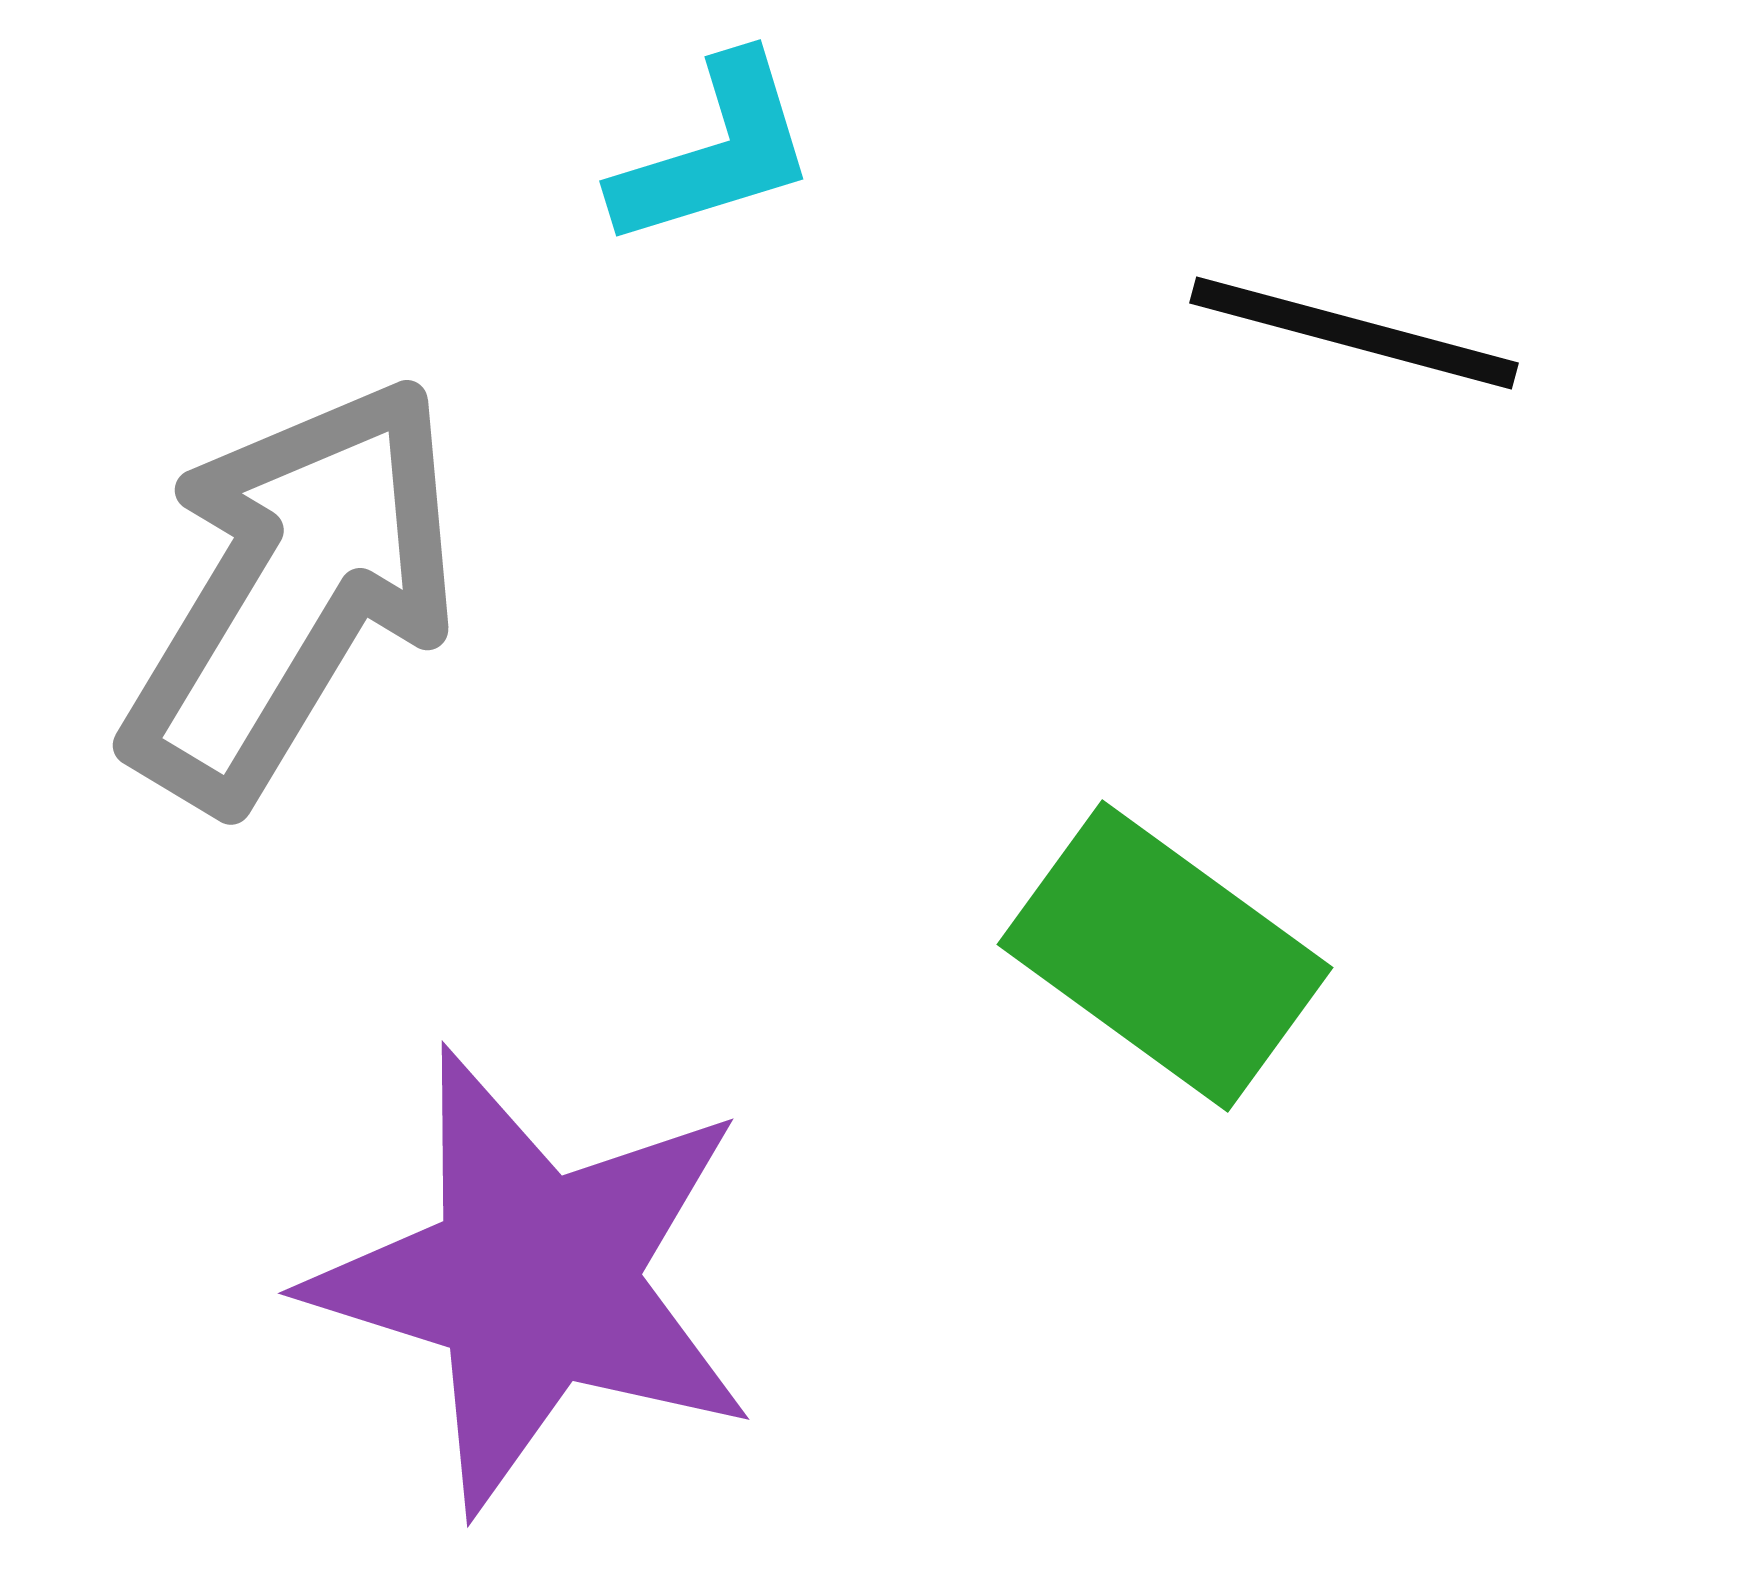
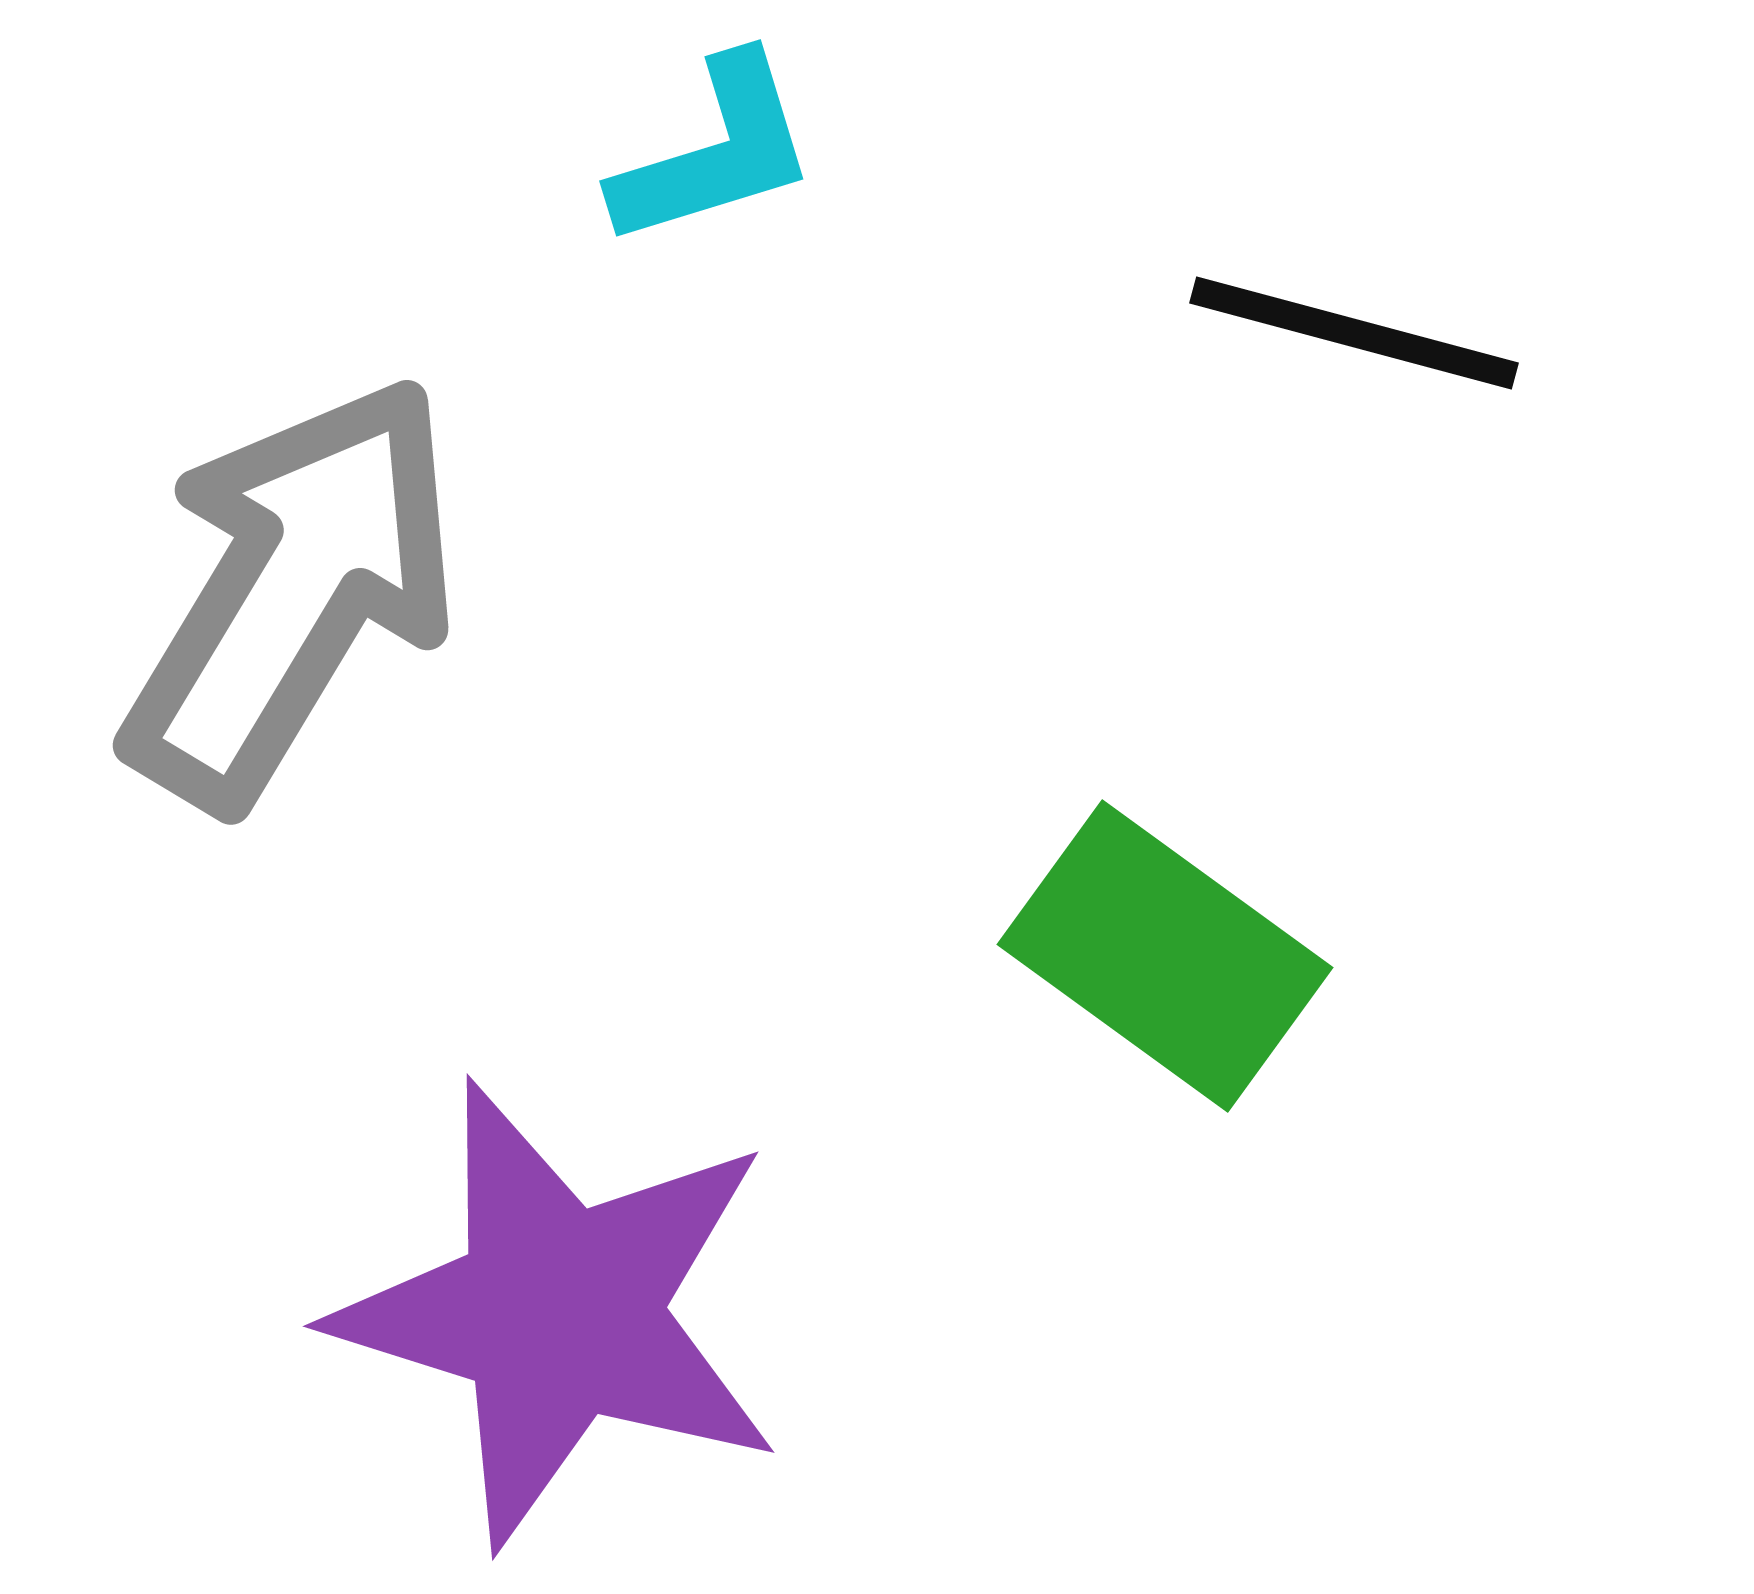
purple star: moved 25 px right, 33 px down
